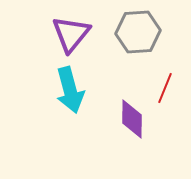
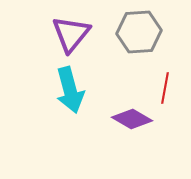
gray hexagon: moved 1 px right
red line: rotated 12 degrees counterclockwise
purple diamond: rotated 60 degrees counterclockwise
